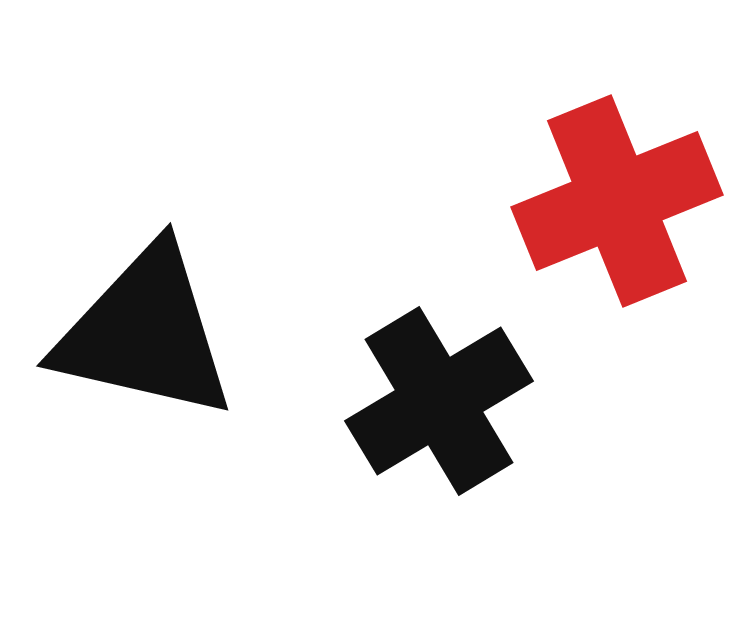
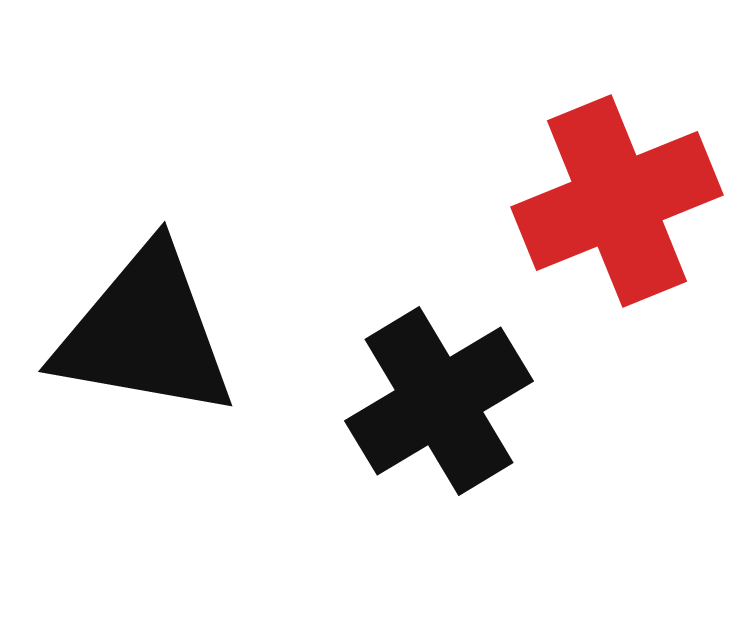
black triangle: rotated 3 degrees counterclockwise
